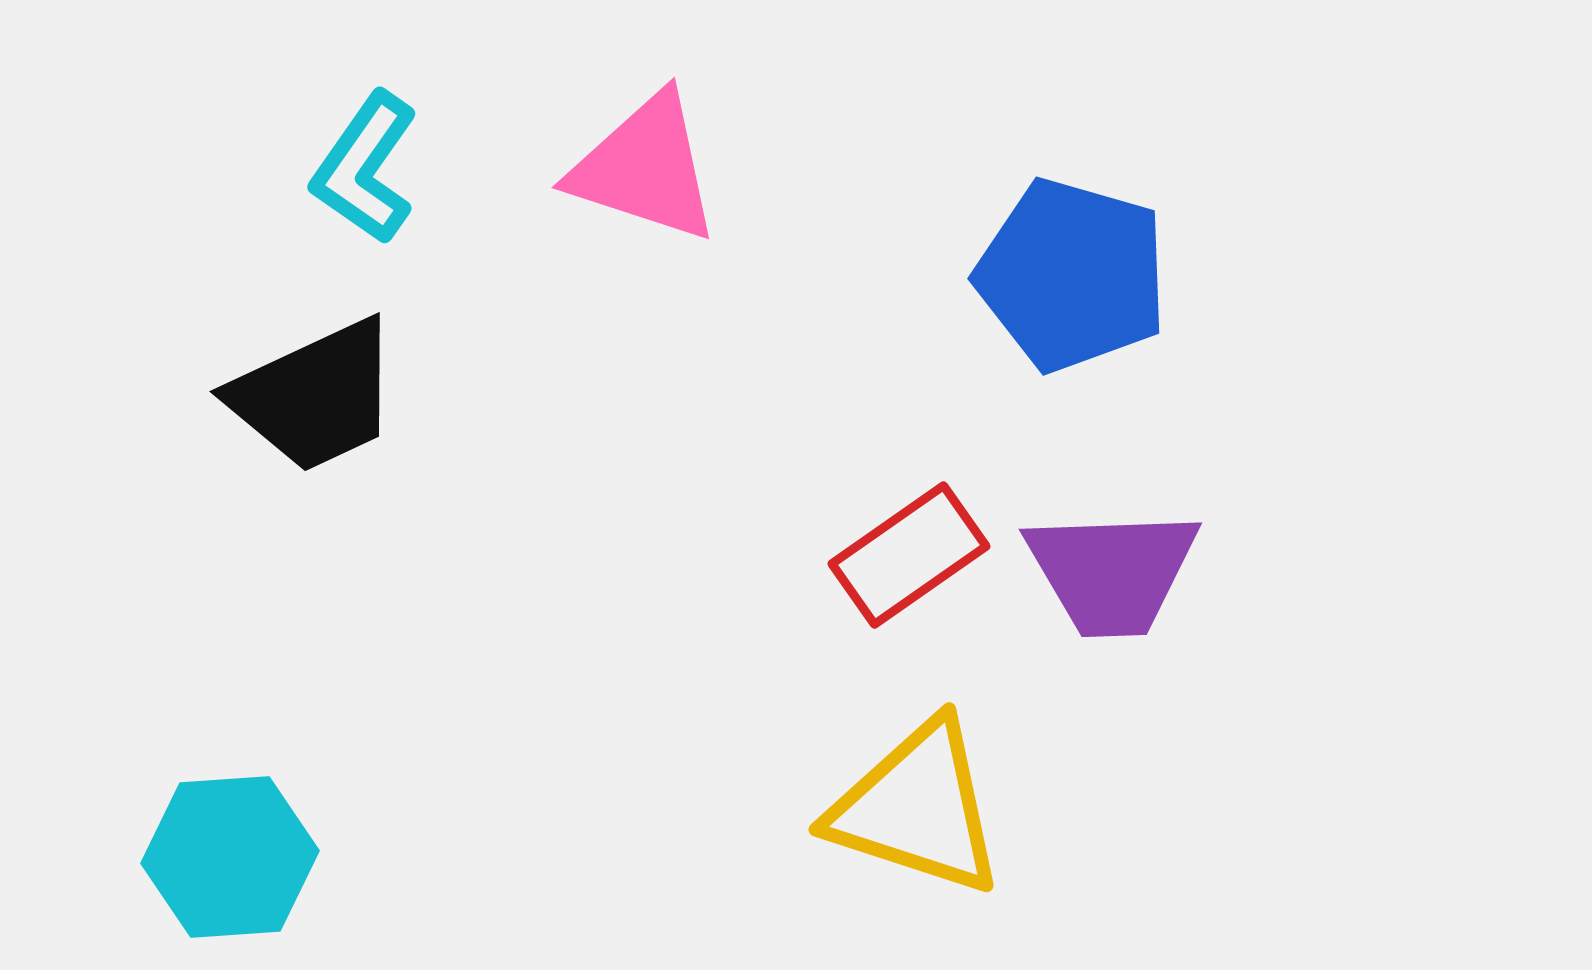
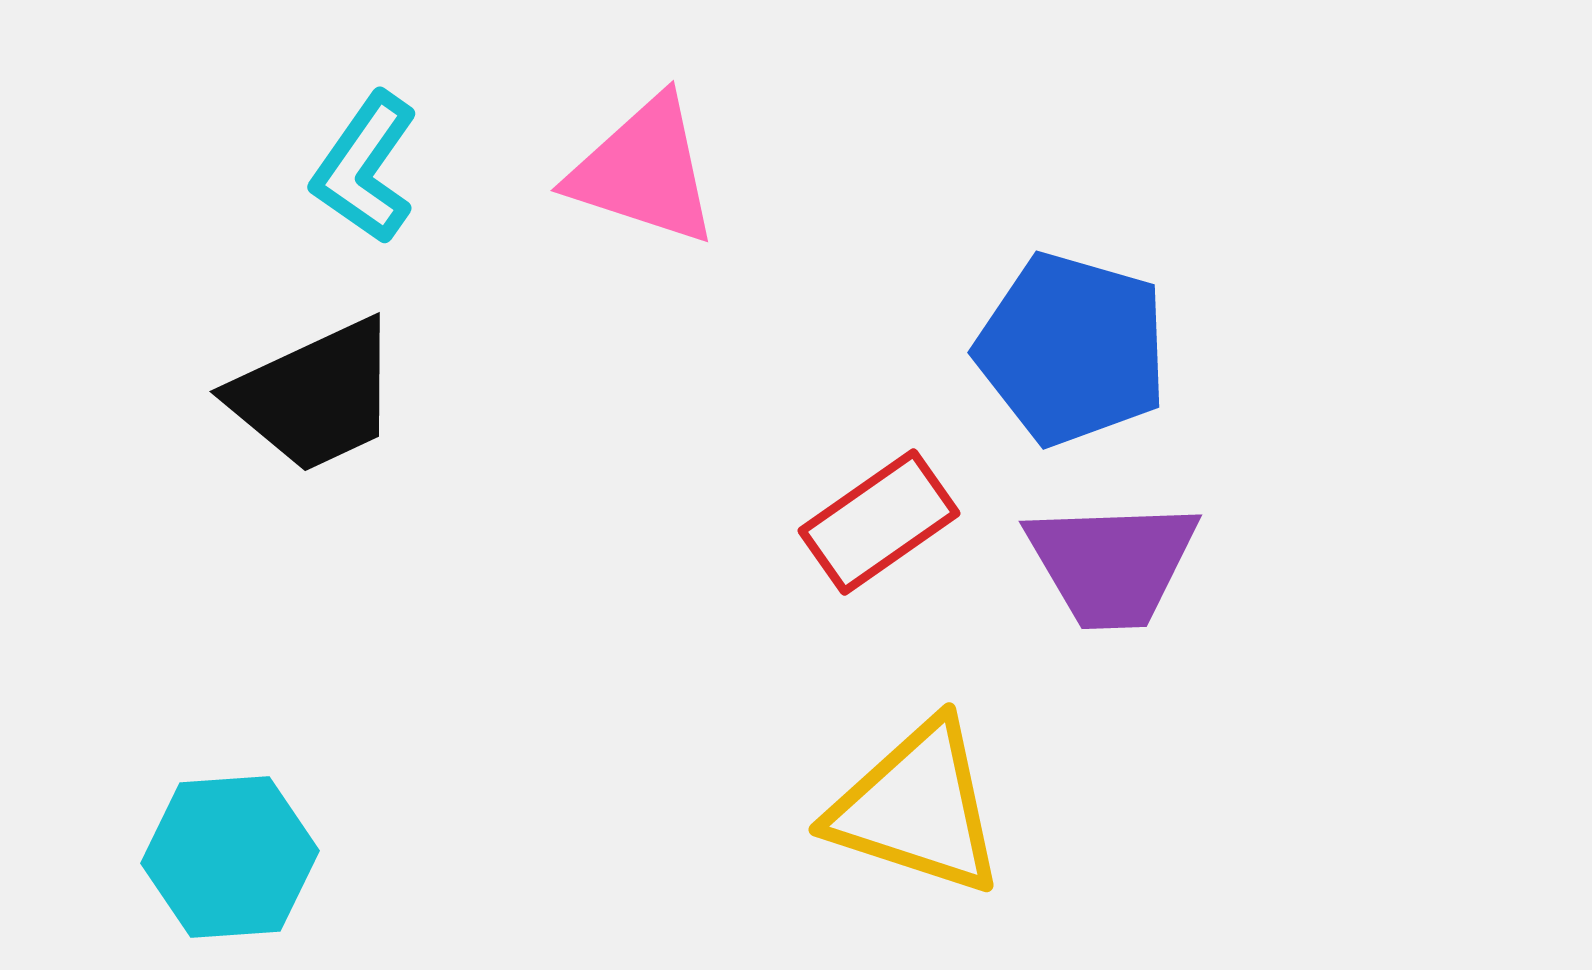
pink triangle: moved 1 px left, 3 px down
blue pentagon: moved 74 px down
red rectangle: moved 30 px left, 33 px up
purple trapezoid: moved 8 px up
